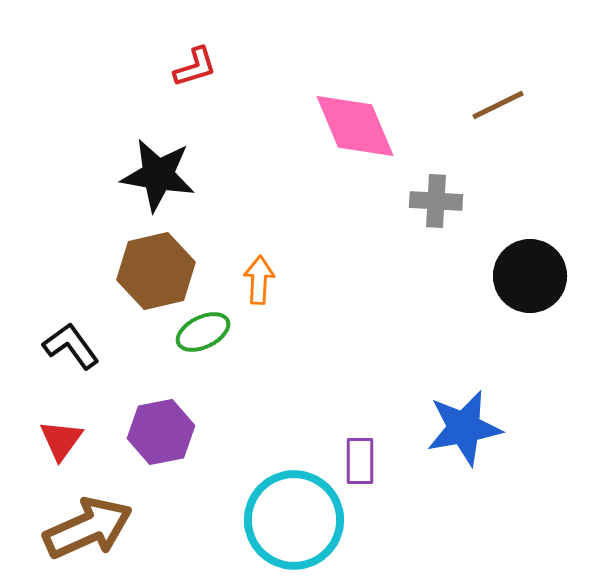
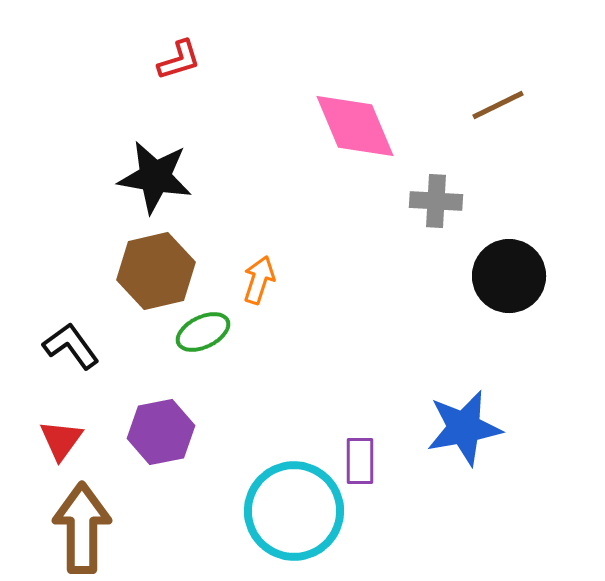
red L-shape: moved 16 px left, 7 px up
black star: moved 3 px left, 2 px down
black circle: moved 21 px left
orange arrow: rotated 15 degrees clockwise
cyan circle: moved 9 px up
brown arrow: moved 6 px left; rotated 66 degrees counterclockwise
